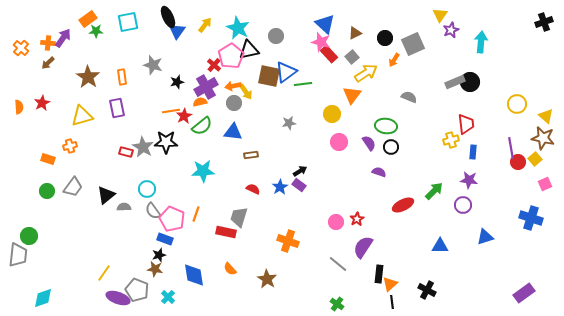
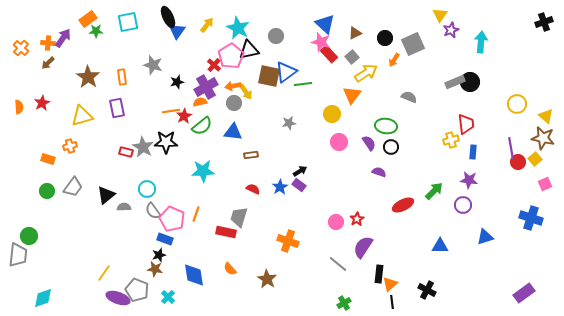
yellow arrow at (205, 25): moved 2 px right
green cross at (337, 304): moved 7 px right, 1 px up; rotated 24 degrees clockwise
